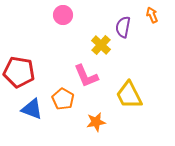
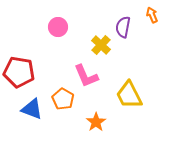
pink circle: moved 5 px left, 12 px down
orange star: rotated 24 degrees counterclockwise
